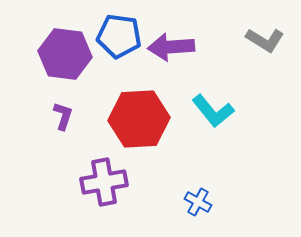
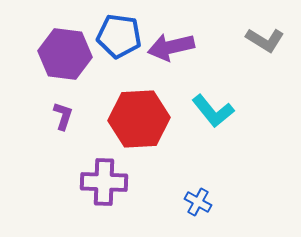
purple arrow: rotated 9 degrees counterclockwise
purple cross: rotated 12 degrees clockwise
